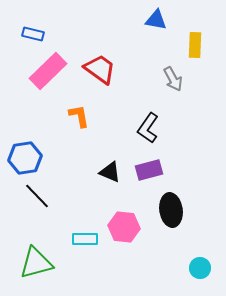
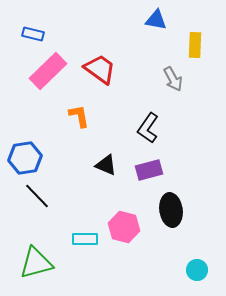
black triangle: moved 4 px left, 7 px up
pink hexagon: rotated 8 degrees clockwise
cyan circle: moved 3 px left, 2 px down
